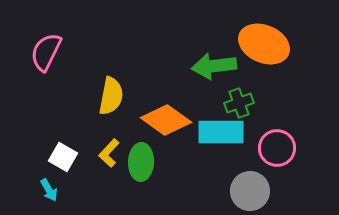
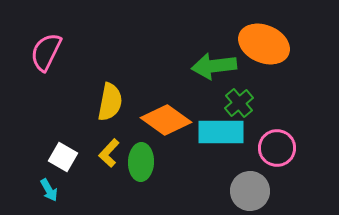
yellow semicircle: moved 1 px left, 6 px down
green cross: rotated 20 degrees counterclockwise
